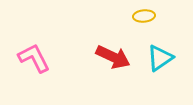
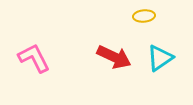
red arrow: moved 1 px right
